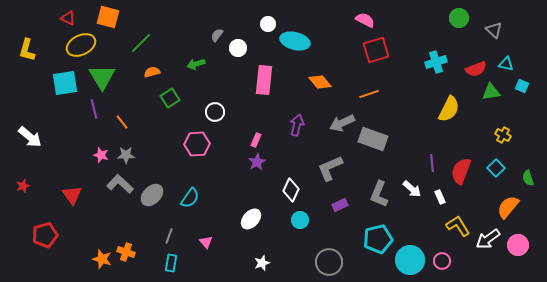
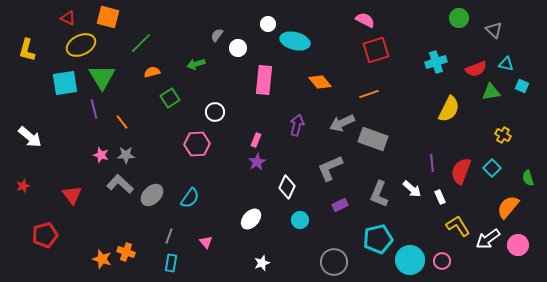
cyan square at (496, 168): moved 4 px left
white diamond at (291, 190): moved 4 px left, 3 px up
gray circle at (329, 262): moved 5 px right
